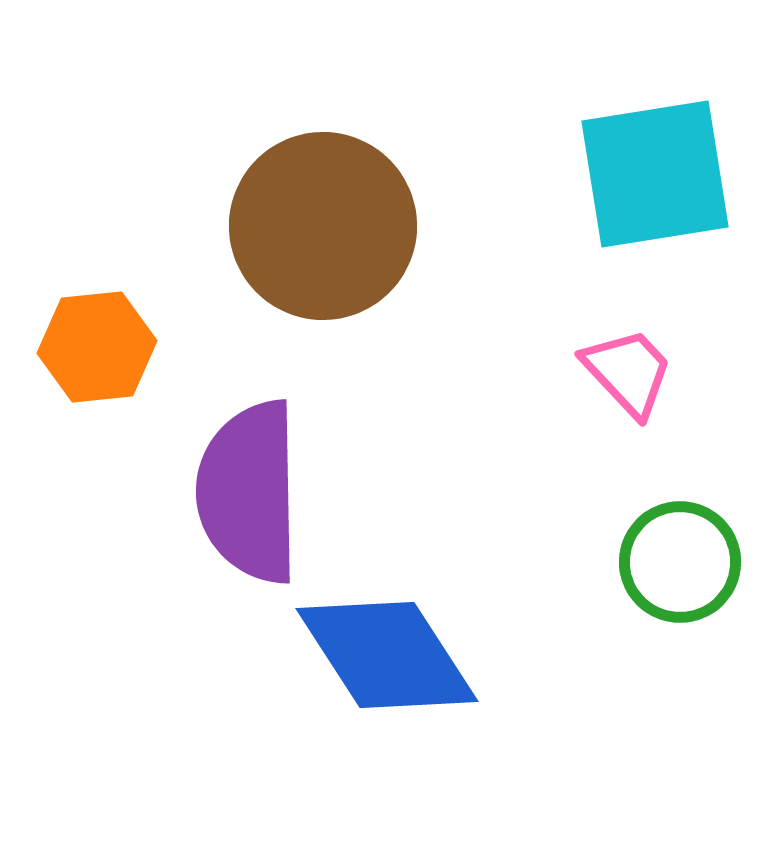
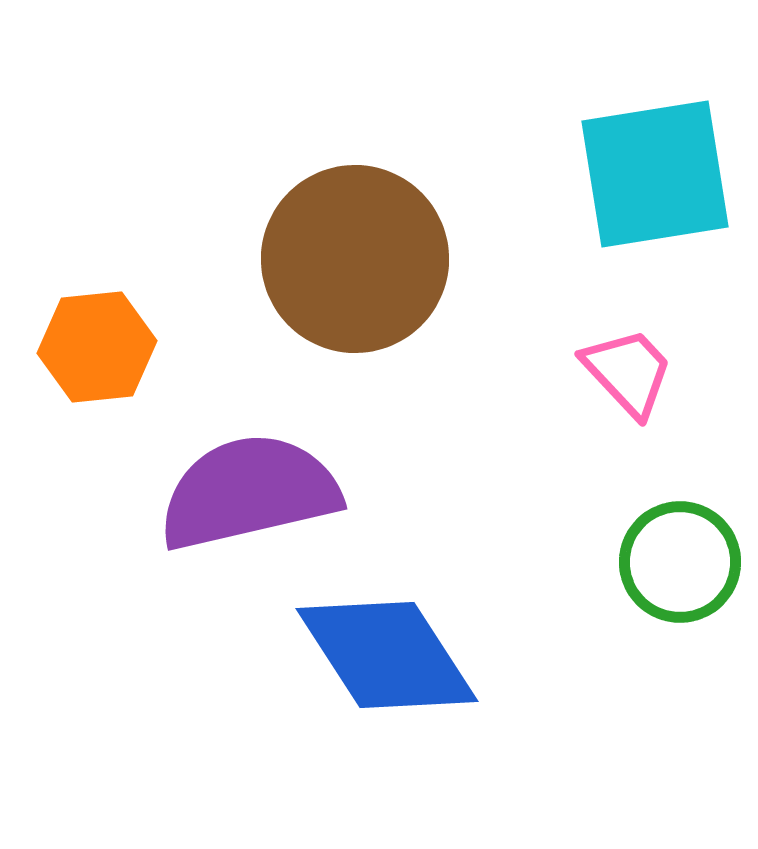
brown circle: moved 32 px right, 33 px down
purple semicircle: rotated 78 degrees clockwise
